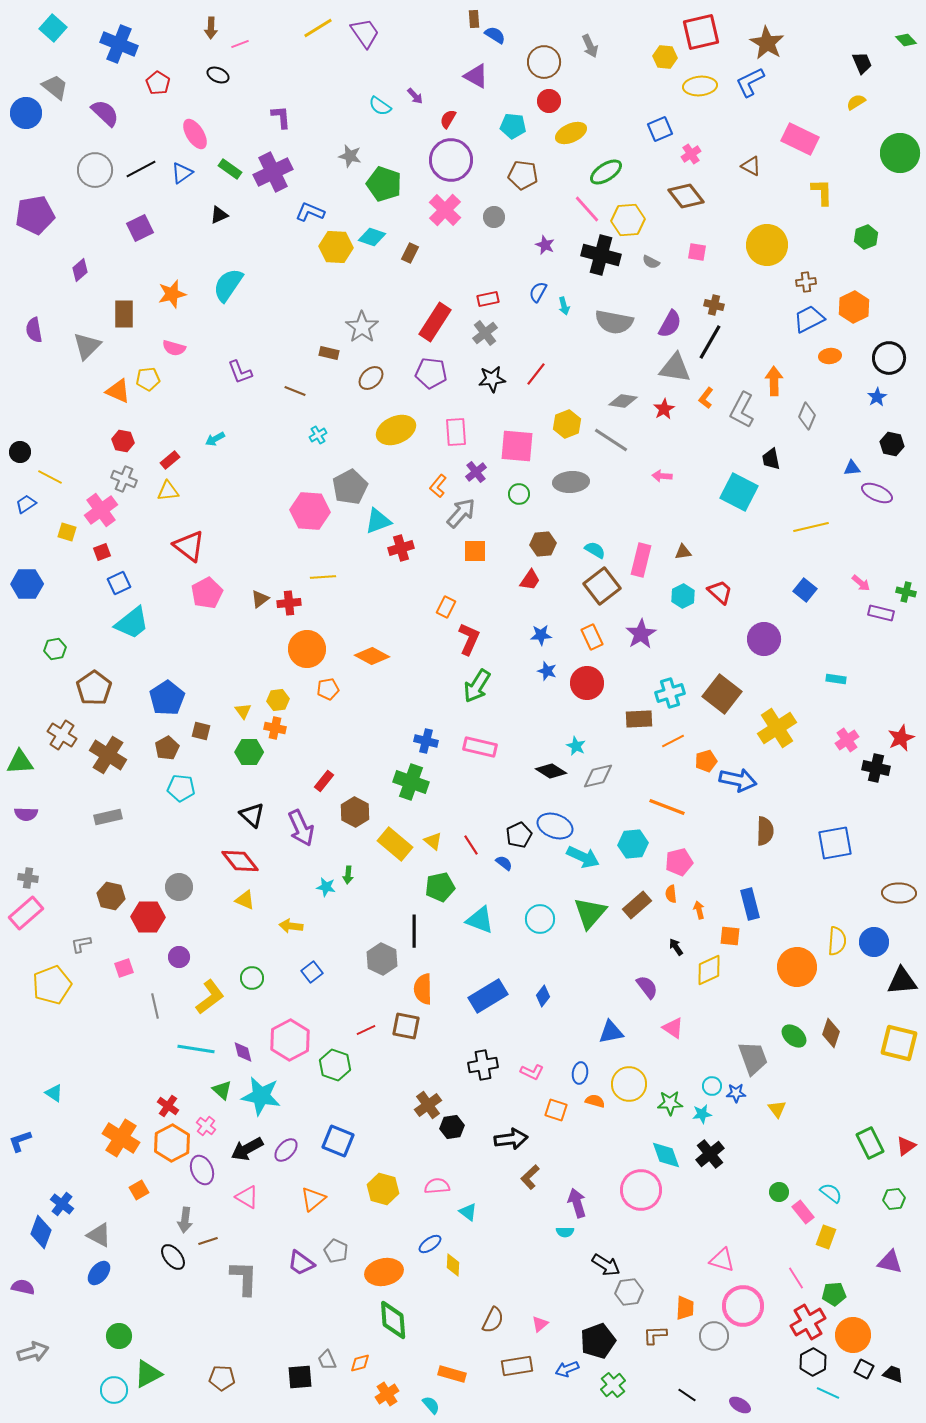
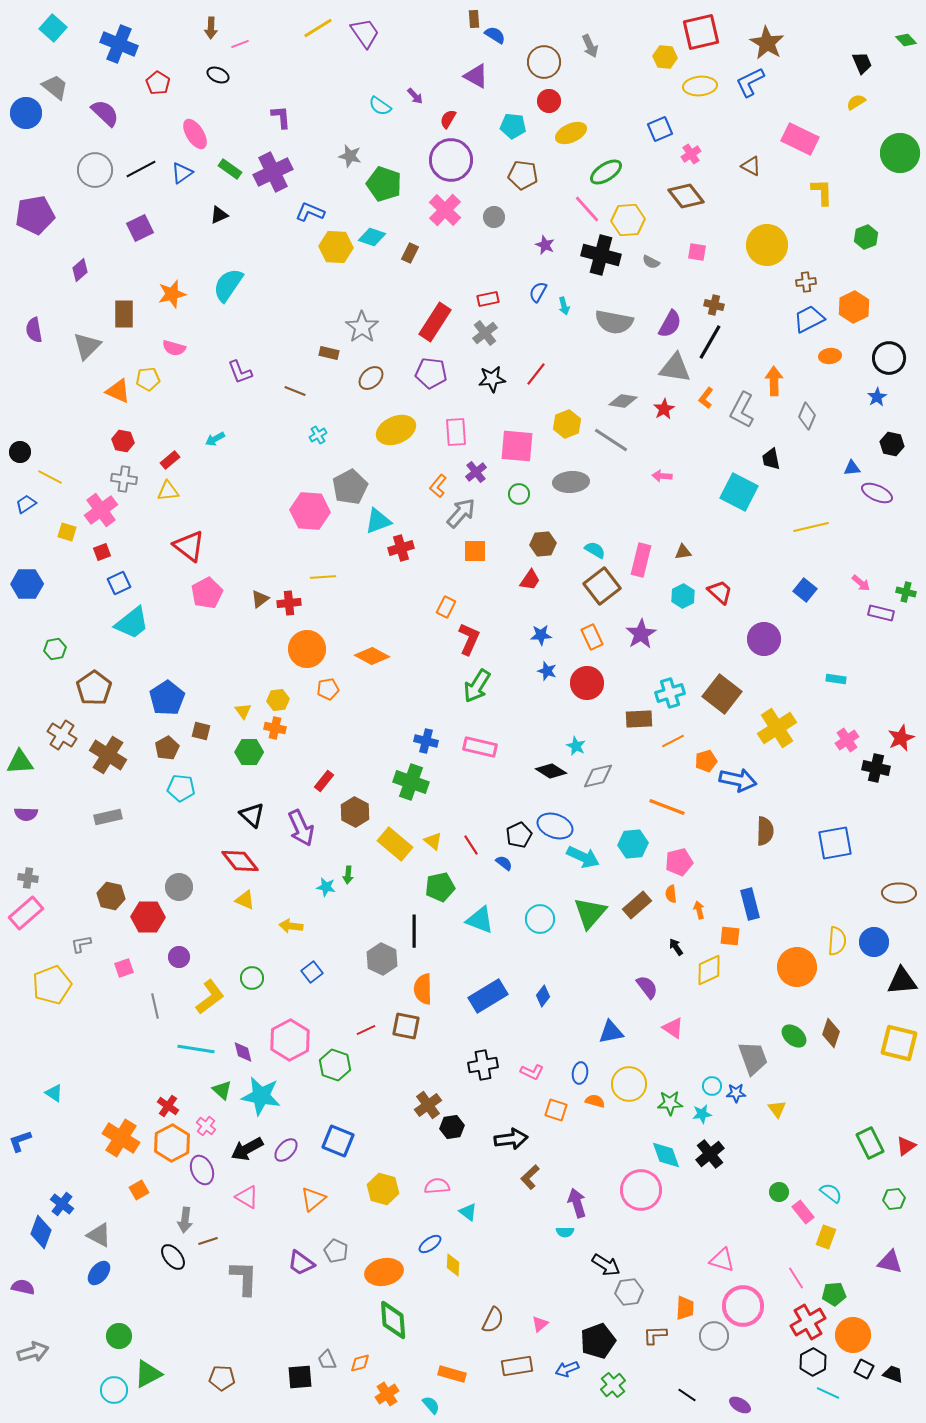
gray cross at (124, 479): rotated 15 degrees counterclockwise
